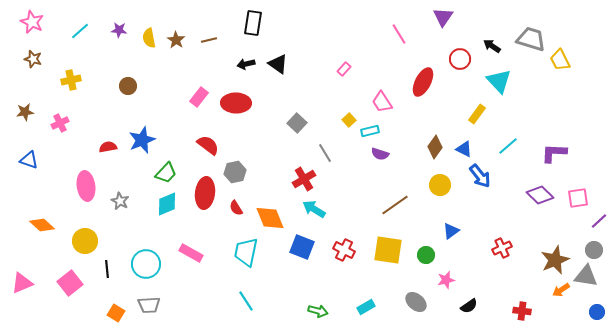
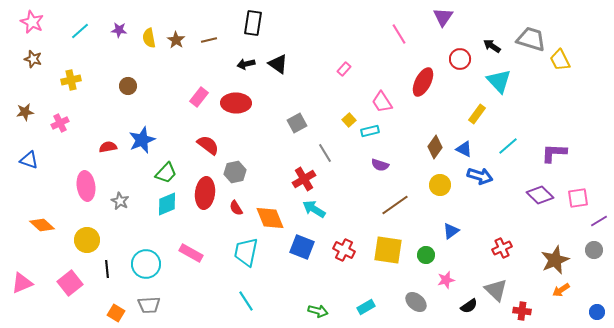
gray square at (297, 123): rotated 18 degrees clockwise
purple semicircle at (380, 154): moved 11 px down
blue arrow at (480, 176): rotated 35 degrees counterclockwise
purple line at (599, 221): rotated 12 degrees clockwise
yellow circle at (85, 241): moved 2 px right, 1 px up
gray triangle at (586, 276): moved 90 px left, 14 px down; rotated 35 degrees clockwise
